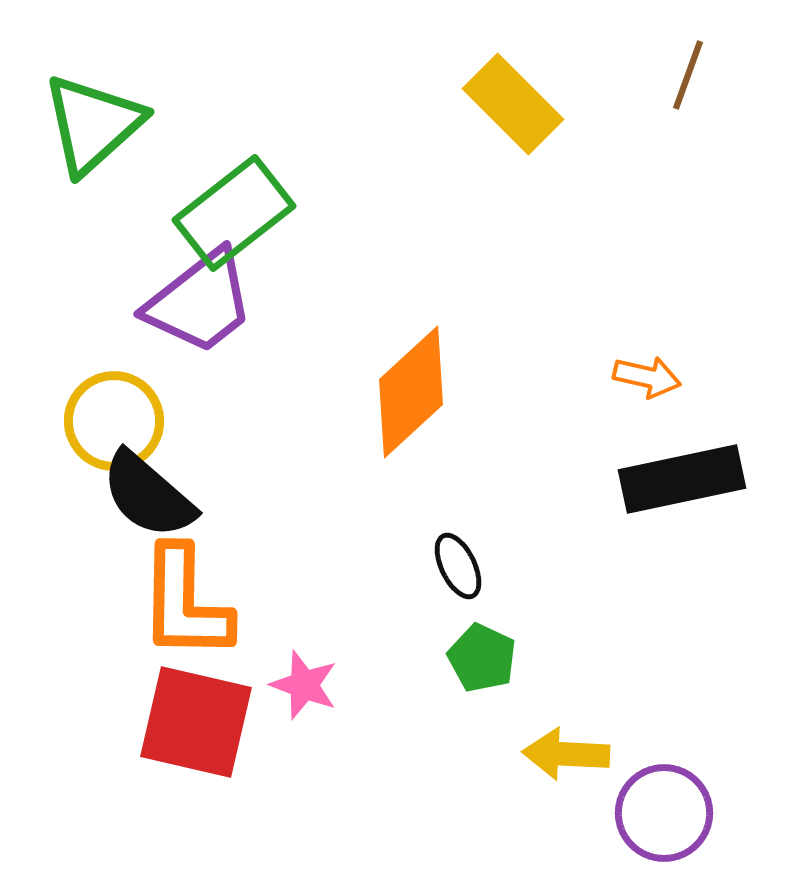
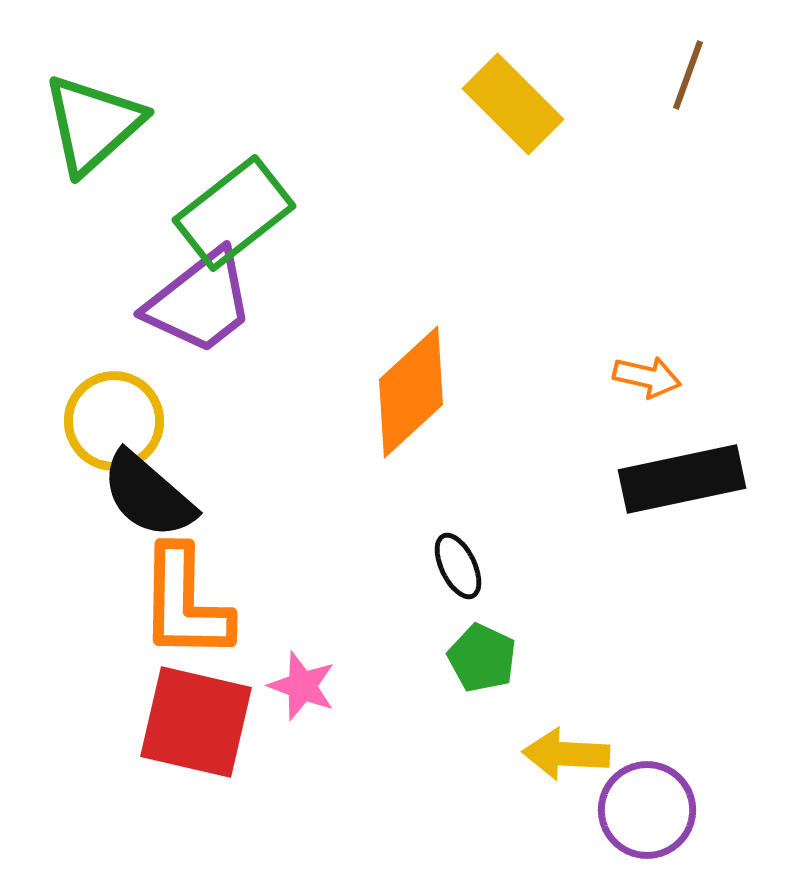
pink star: moved 2 px left, 1 px down
purple circle: moved 17 px left, 3 px up
